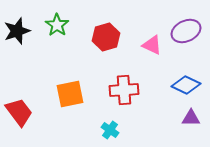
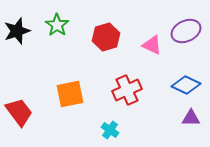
red cross: moved 3 px right; rotated 20 degrees counterclockwise
